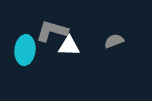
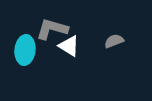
gray L-shape: moved 2 px up
white triangle: rotated 30 degrees clockwise
